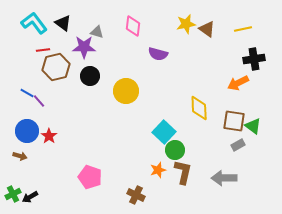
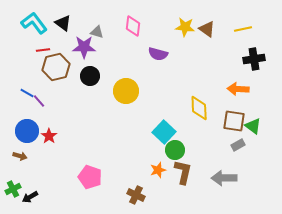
yellow star: moved 1 px left, 3 px down; rotated 18 degrees clockwise
orange arrow: moved 6 px down; rotated 30 degrees clockwise
green cross: moved 5 px up
